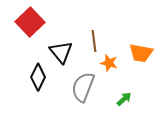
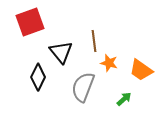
red square: rotated 24 degrees clockwise
orange trapezoid: moved 17 px down; rotated 25 degrees clockwise
